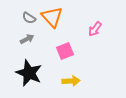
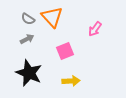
gray semicircle: moved 1 px left, 1 px down
